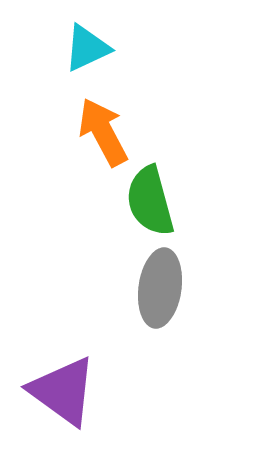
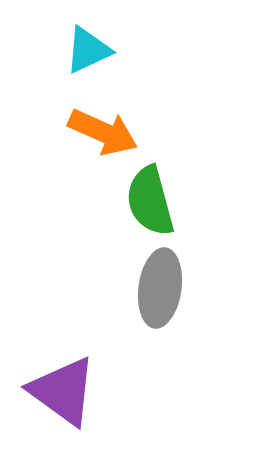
cyan triangle: moved 1 px right, 2 px down
orange arrow: rotated 142 degrees clockwise
